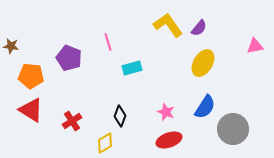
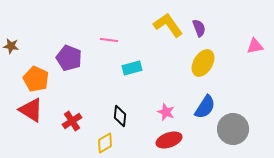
purple semicircle: rotated 60 degrees counterclockwise
pink line: moved 1 px right, 2 px up; rotated 66 degrees counterclockwise
orange pentagon: moved 5 px right, 3 px down; rotated 20 degrees clockwise
black diamond: rotated 15 degrees counterclockwise
